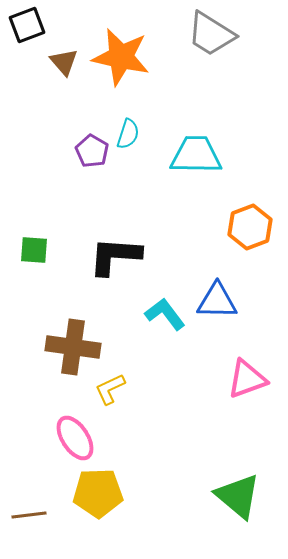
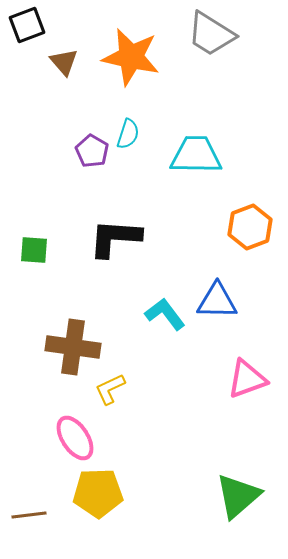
orange star: moved 10 px right
black L-shape: moved 18 px up
green triangle: rotated 39 degrees clockwise
